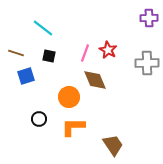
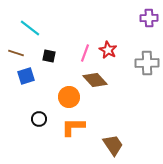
cyan line: moved 13 px left
brown diamond: rotated 20 degrees counterclockwise
